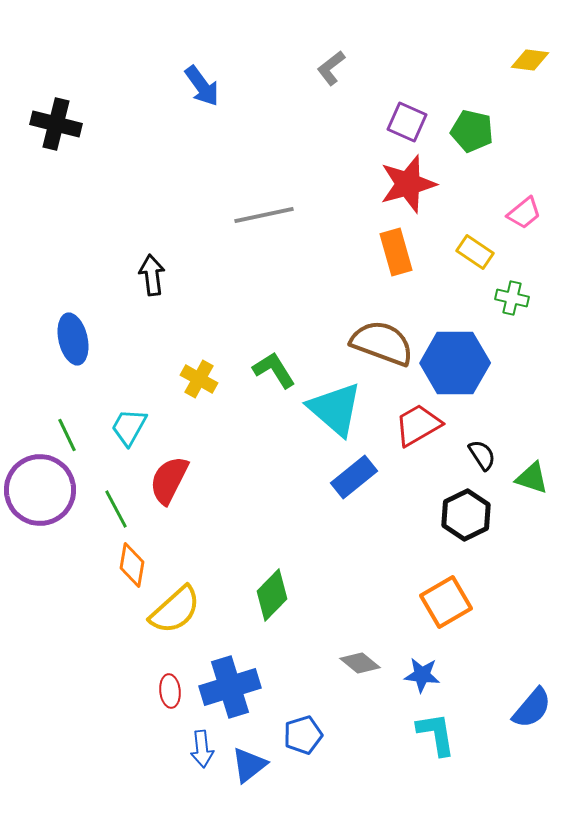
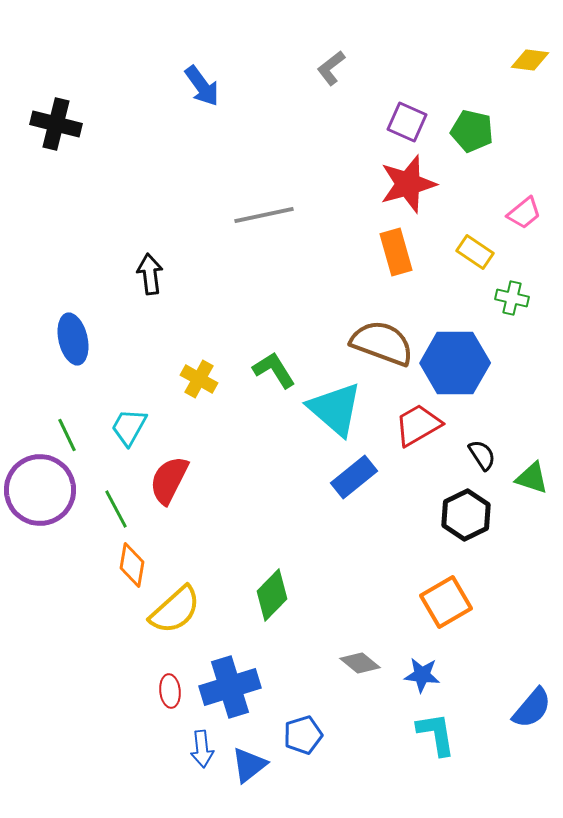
black arrow at (152, 275): moved 2 px left, 1 px up
